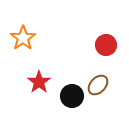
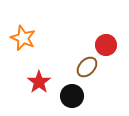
orange star: rotated 15 degrees counterclockwise
brown ellipse: moved 11 px left, 18 px up
